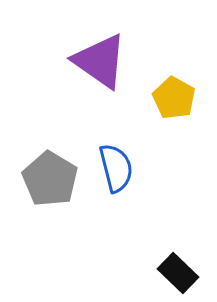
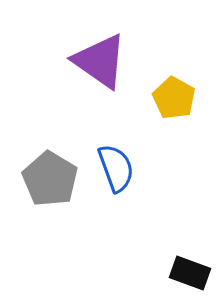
blue semicircle: rotated 6 degrees counterclockwise
black rectangle: moved 12 px right; rotated 24 degrees counterclockwise
